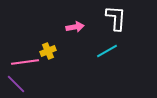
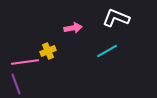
white L-shape: rotated 72 degrees counterclockwise
pink arrow: moved 2 px left, 1 px down
purple line: rotated 25 degrees clockwise
